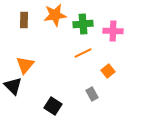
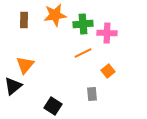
pink cross: moved 6 px left, 2 px down
black triangle: rotated 36 degrees clockwise
gray rectangle: rotated 24 degrees clockwise
